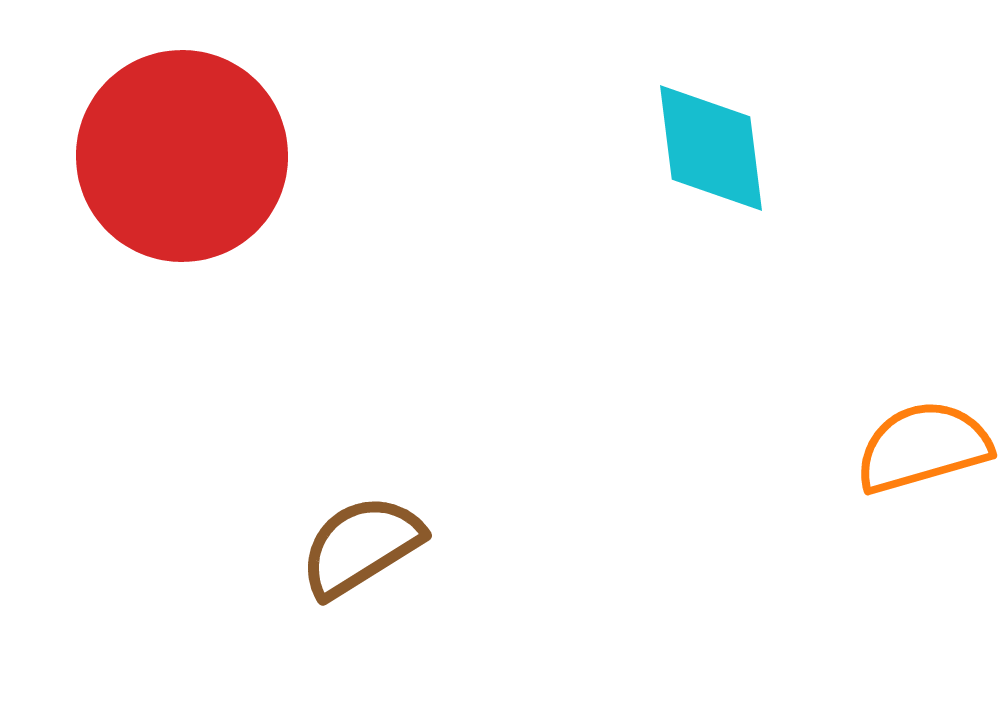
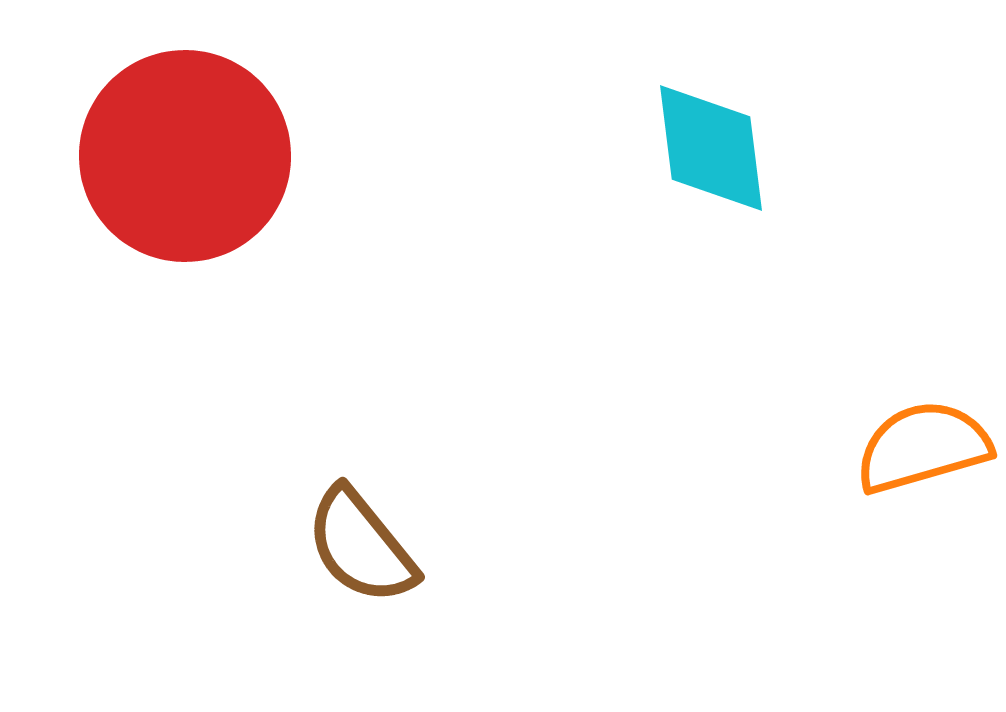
red circle: moved 3 px right
brown semicircle: rotated 97 degrees counterclockwise
